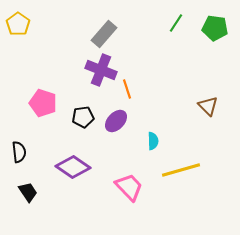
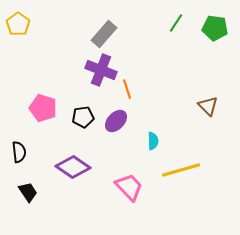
pink pentagon: moved 5 px down
